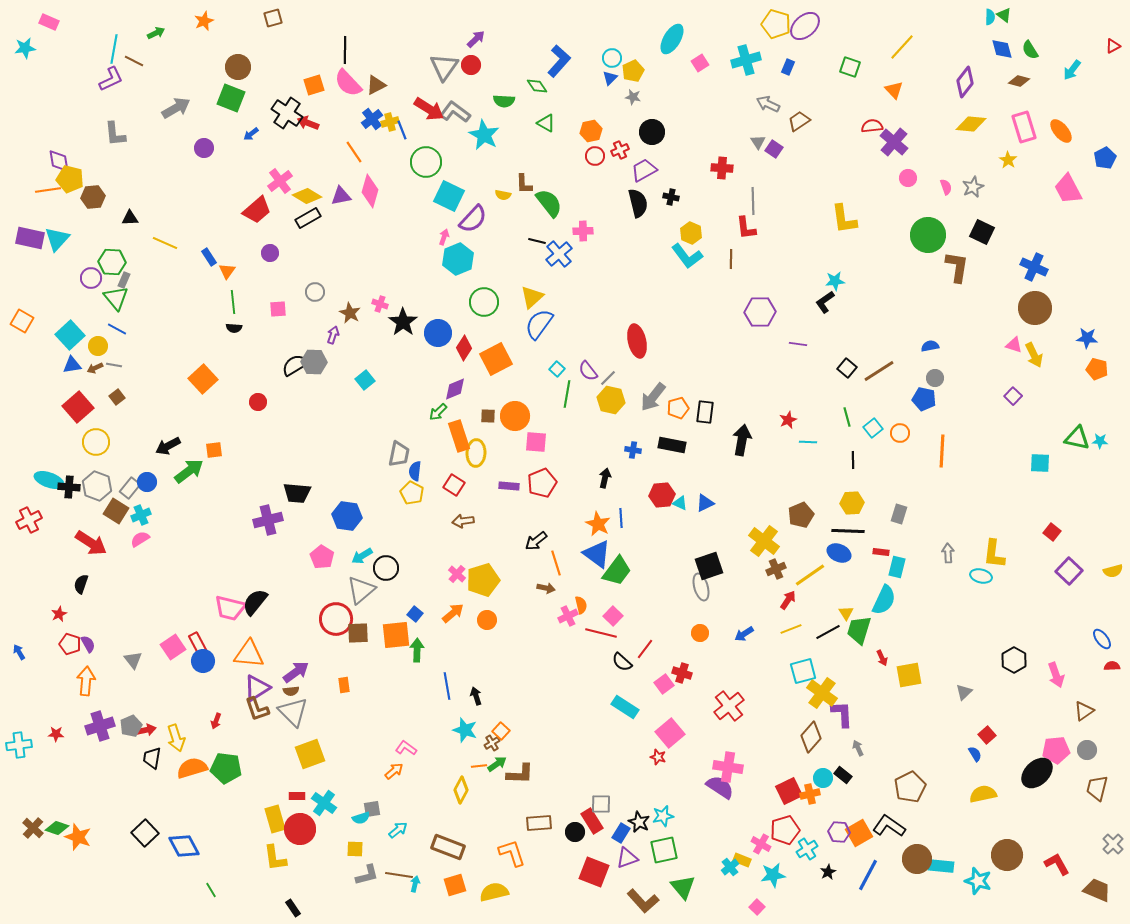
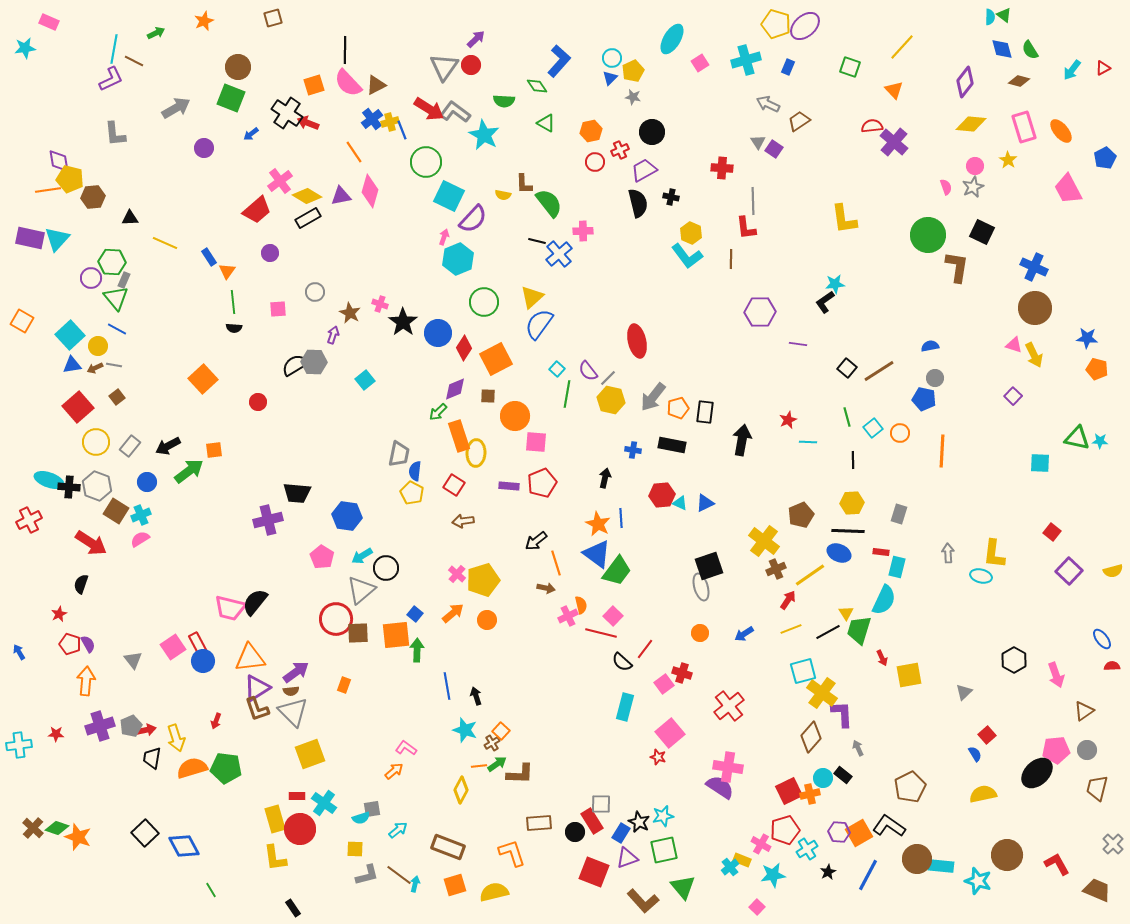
red triangle at (1113, 46): moved 10 px left, 22 px down
red circle at (595, 156): moved 6 px down
pink circle at (908, 178): moved 67 px right, 12 px up
cyan star at (835, 281): moved 3 px down
brown square at (488, 416): moved 20 px up
gray rectangle at (130, 488): moved 42 px up
orange triangle at (249, 654): moved 1 px right, 4 px down; rotated 12 degrees counterclockwise
orange rectangle at (344, 685): rotated 28 degrees clockwise
cyan rectangle at (625, 707): rotated 72 degrees clockwise
brown line at (399, 875): rotated 28 degrees clockwise
